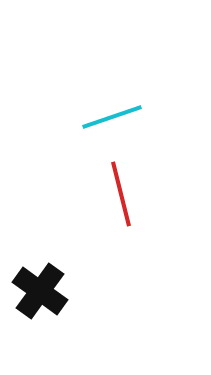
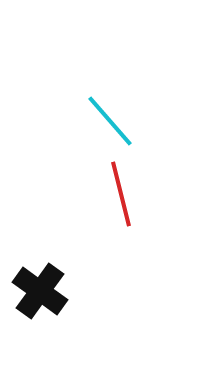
cyan line: moved 2 px left, 4 px down; rotated 68 degrees clockwise
